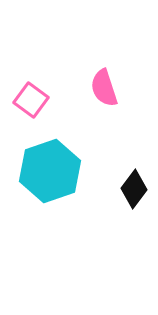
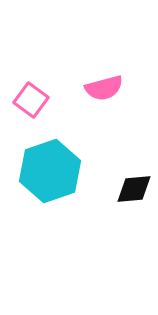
pink semicircle: rotated 87 degrees counterclockwise
black diamond: rotated 48 degrees clockwise
